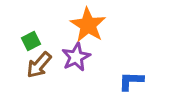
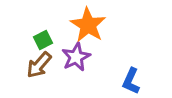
green square: moved 12 px right, 1 px up
blue L-shape: rotated 68 degrees counterclockwise
